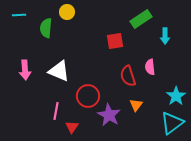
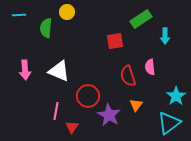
cyan triangle: moved 3 px left
